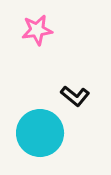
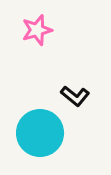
pink star: rotated 8 degrees counterclockwise
